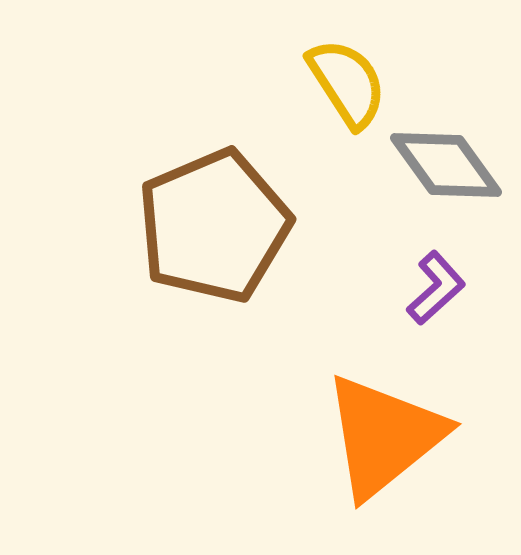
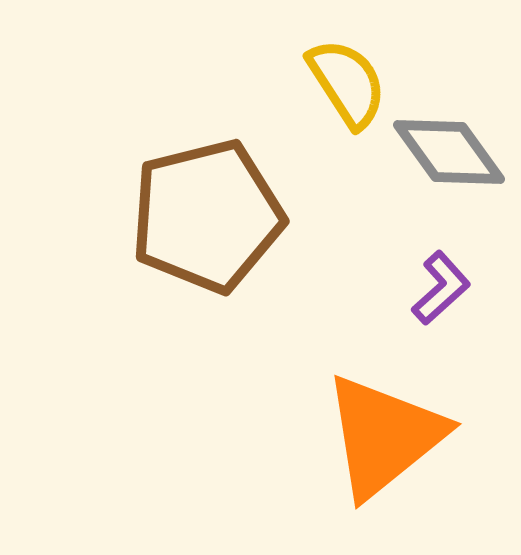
gray diamond: moved 3 px right, 13 px up
brown pentagon: moved 7 px left, 10 px up; rotated 9 degrees clockwise
purple L-shape: moved 5 px right
